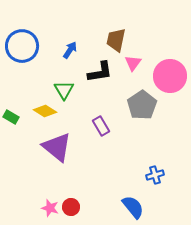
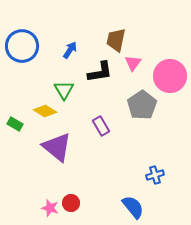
green rectangle: moved 4 px right, 7 px down
red circle: moved 4 px up
